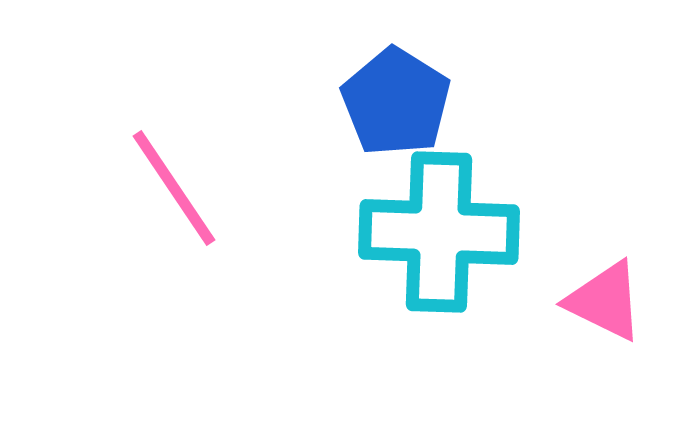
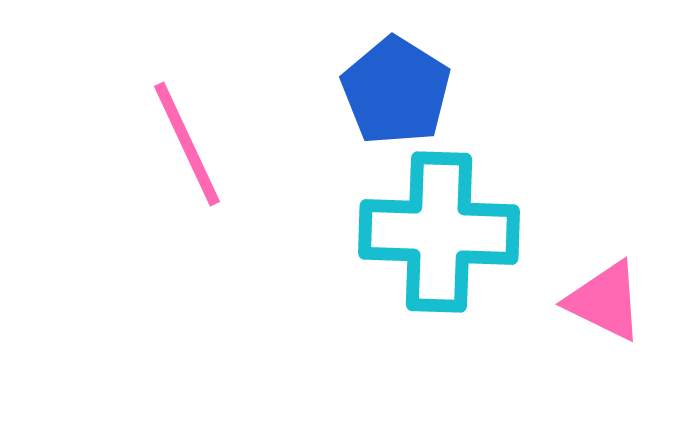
blue pentagon: moved 11 px up
pink line: moved 13 px right, 44 px up; rotated 9 degrees clockwise
